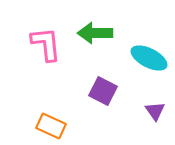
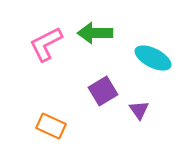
pink L-shape: rotated 111 degrees counterclockwise
cyan ellipse: moved 4 px right
purple square: rotated 32 degrees clockwise
purple triangle: moved 16 px left, 1 px up
